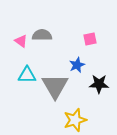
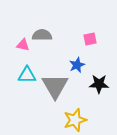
pink triangle: moved 2 px right, 4 px down; rotated 24 degrees counterclockwise
